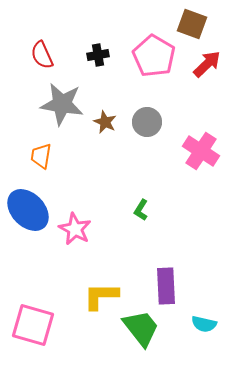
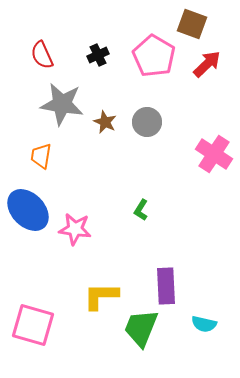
black cross: rotated 15 degrees counterclockwise
pink cross: moved 13 px right, 3 px down
pink star: rotated 20 degrees counterclockwise
green trapezoid: rotated 120 degrees counterclockwise
